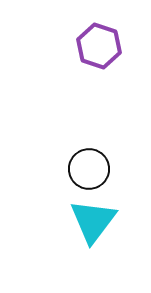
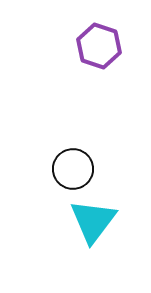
black circle: moved 16 px left
